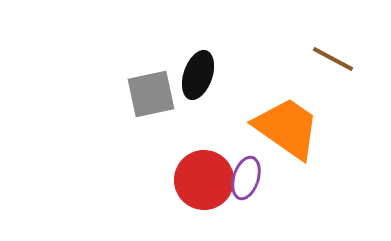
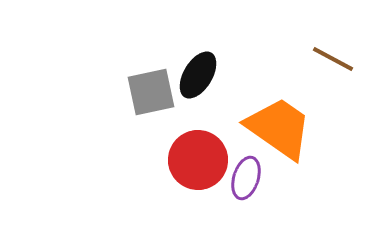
black ellipse: rotated 12 degrees clockwise
gray square: moved 2 px up
orange trapezoid: moved 8 px left
red circle: moved 6 px left, 20 px up
